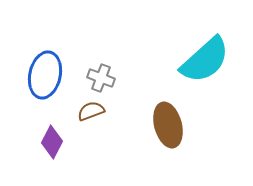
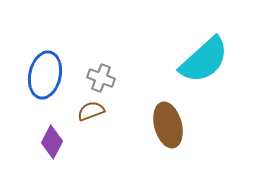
cyan semicircle: moved 1 px left
